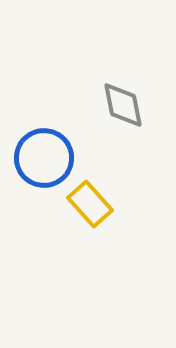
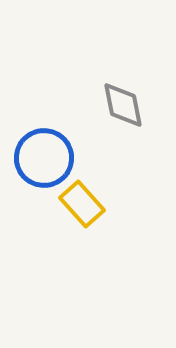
yellow rectangle: moved 8 px left
